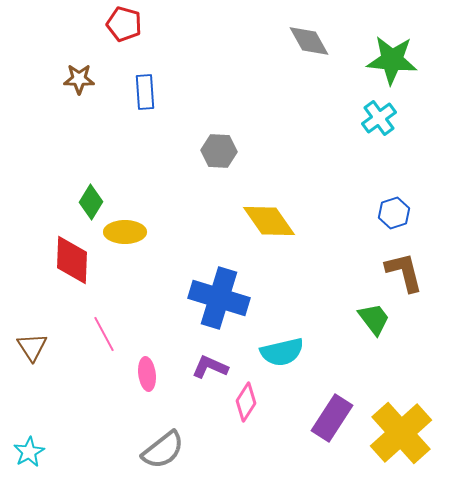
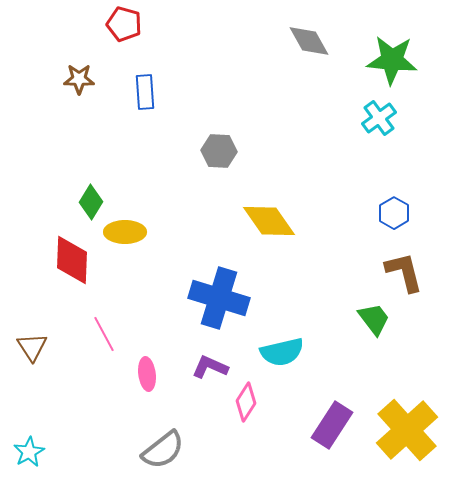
blue hexagon: rotated 12 degrees counterclockwise
purple rectangle: moved 7 px down
yellow cross: moved 6 px right, 3 px up
